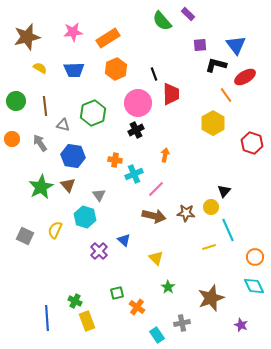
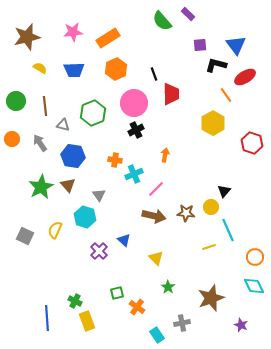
pink circle at (138, 103): moved 4 px left
